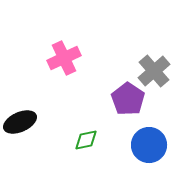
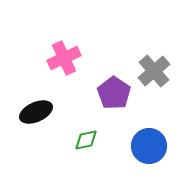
purple pentagon: moved 14 px left, 6 px up
black ellipse: moved 16 px right, 10 px up
blue circle: moved 1 px down
